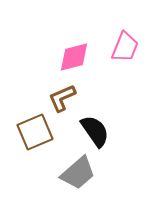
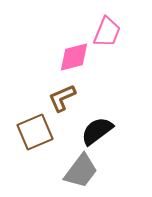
pink trapezoid: moved 18 px left, 15 px up
black semicircle: moved 2 px right; rotated 92 degrees counterclockwise
gray trapezoid: moved 3 px right, 2 px up; rotated 12 degrees counterclockwise
